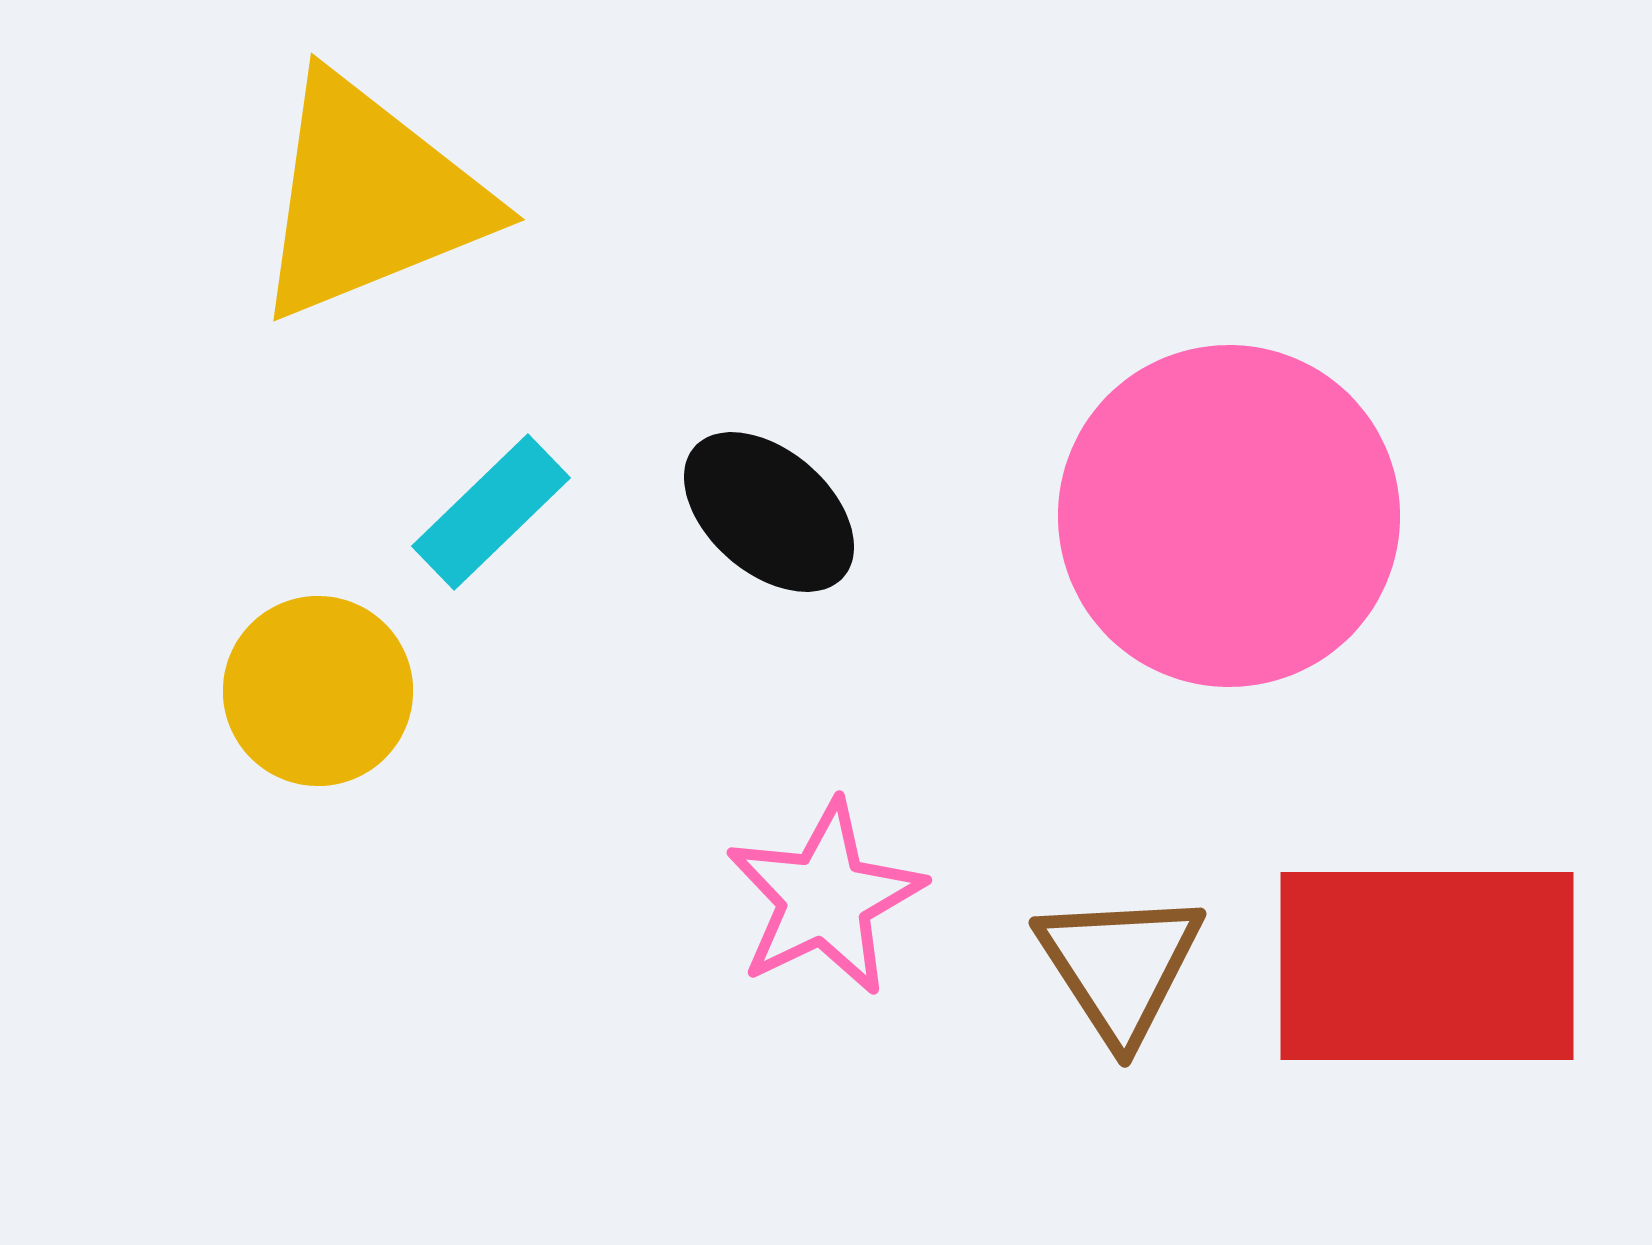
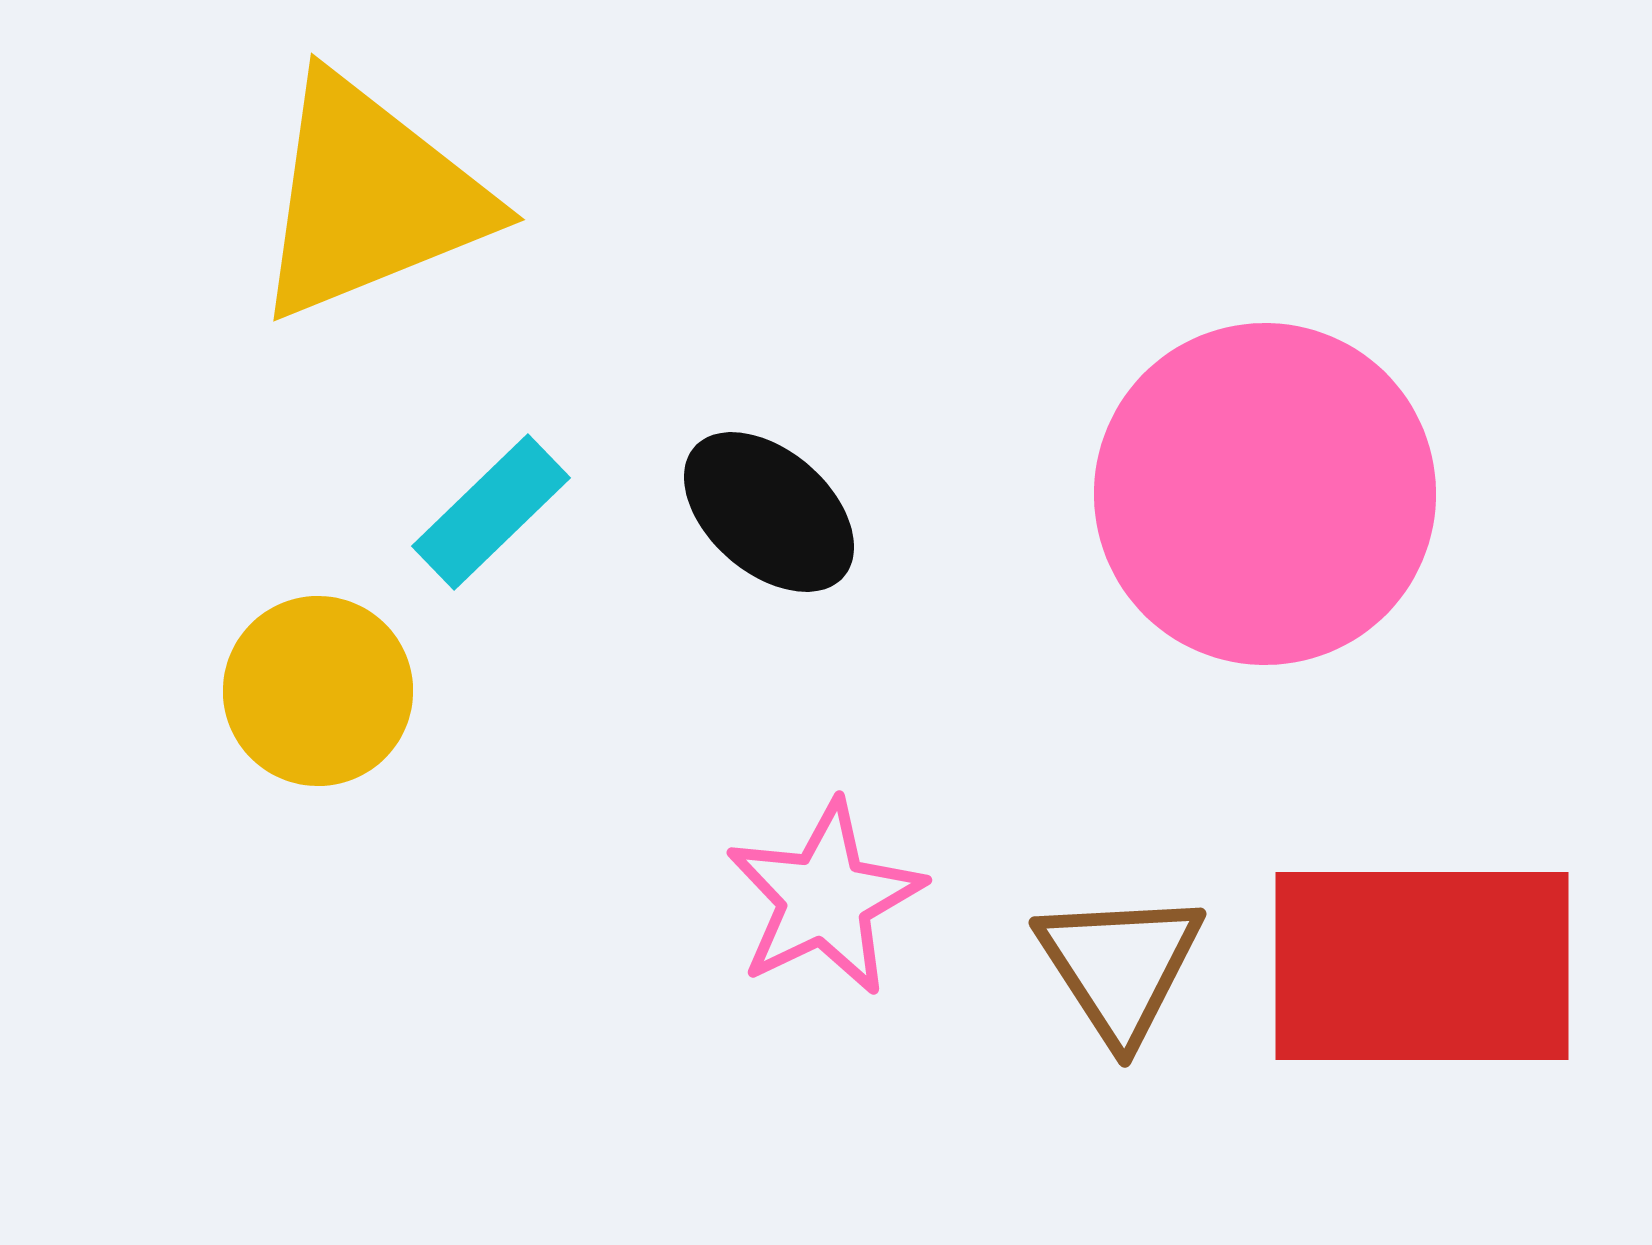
pink circle: moved 36 px right, 22 px up
red rectangle: moved 5 px left
